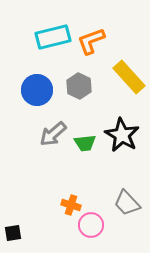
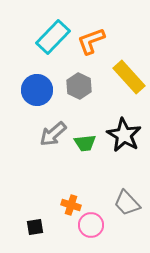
cyan rectangle: rotated 32 degrees counterclockwise
black star: moved 2 px right
black square: moved 22 px right, 6 px up
